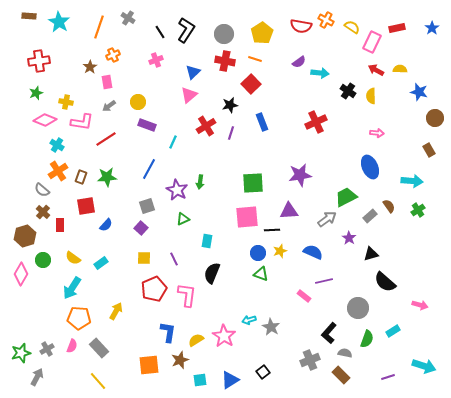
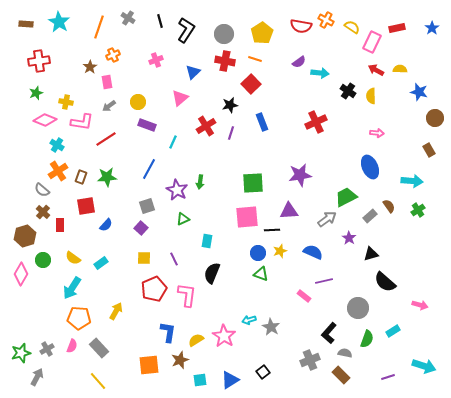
brown rectangle at (29, 16): moved 3 px left, 8 px down
black line at (160, 32): moved 11 px up; rotated 16 degrees clockwise
pink triangle at (189, 95): moved 9 px left, 3 px down
